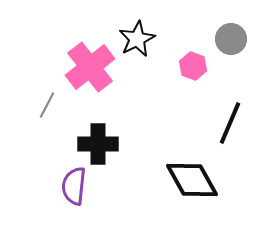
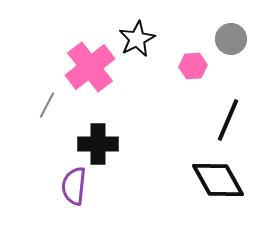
pink hexagon: rotated 24 degrees counterclockwise
black line: moved 2 px left, 3 px up
black diamond: moved 26 px right
